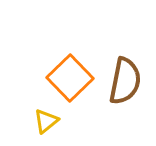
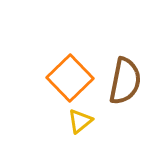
yellow triangle: moved 34 px right
